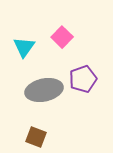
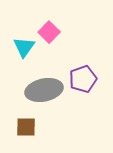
pink square: moved 13 px left, 5 px up
brown square: moved 10 px left, 10 px up; rotated 20 degrees counterclockwise
